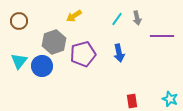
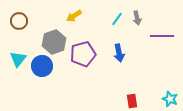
cyan triangle: moved 1 px left, 2 px up
